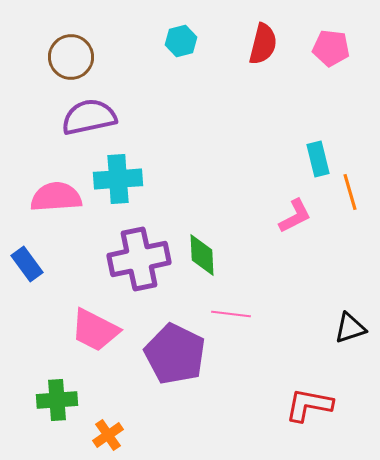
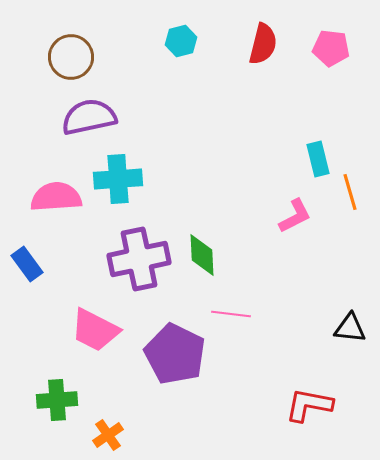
black triangle: rotated 24 degrees clockwise
